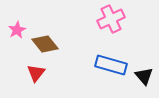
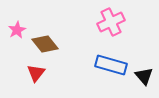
pink cross: moved 3 px down
